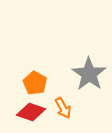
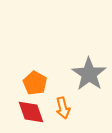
orange arrow: rotated 15 degrees clockwise
red diamond: rotated 52 degrees clockwise
